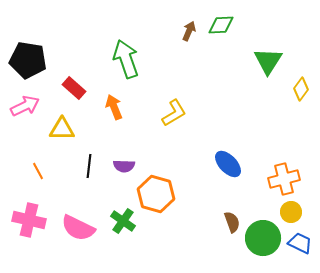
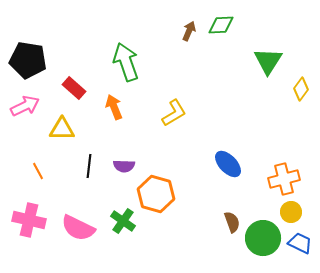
green arrow: moved 3 px down
